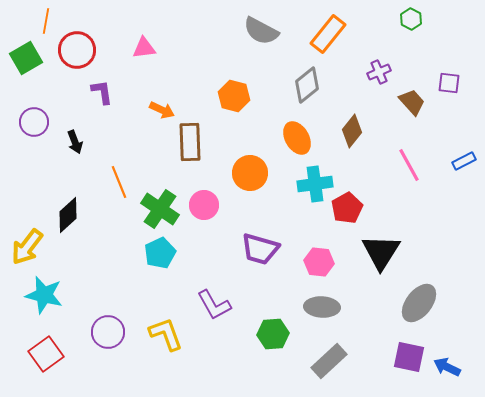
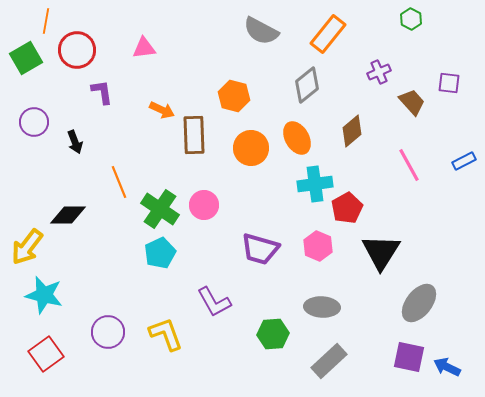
brown diamond at (352, 131): rotated 12 degrees clockwise
brown rectangle at (190, 142): moved 4 px right, 7 px up
orange circle at (250, 173): moved 1 px right, 25 px up
black diamond at (68, 215): rotated 42 degrees clockwise
pink hexagon at (319, 262): moved 1 px left, 16 px up; rotated 16 degrees clockwise
purple L-shape at (214, 305): moved 3 px up
